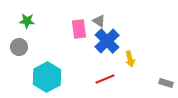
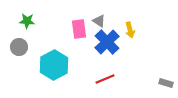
blue cross: moved 1 px down
yellow arrow: moved 29 px up
cyan hexagon: moved 7 px right, 12 px up
